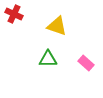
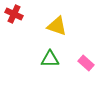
green triangle: moved 2 px right
